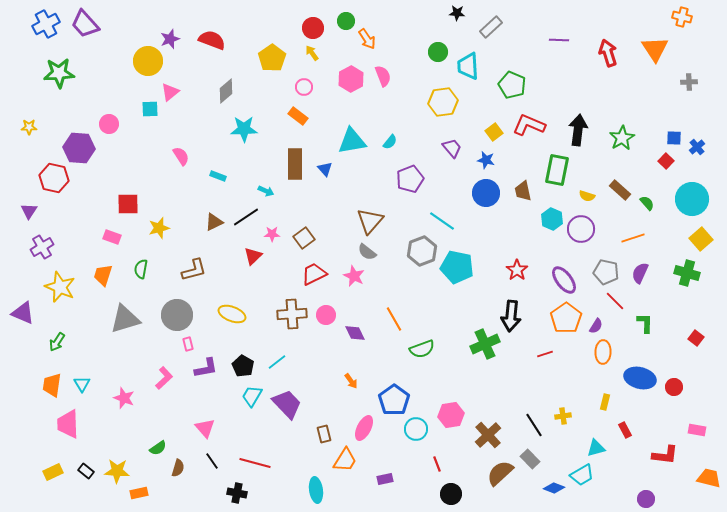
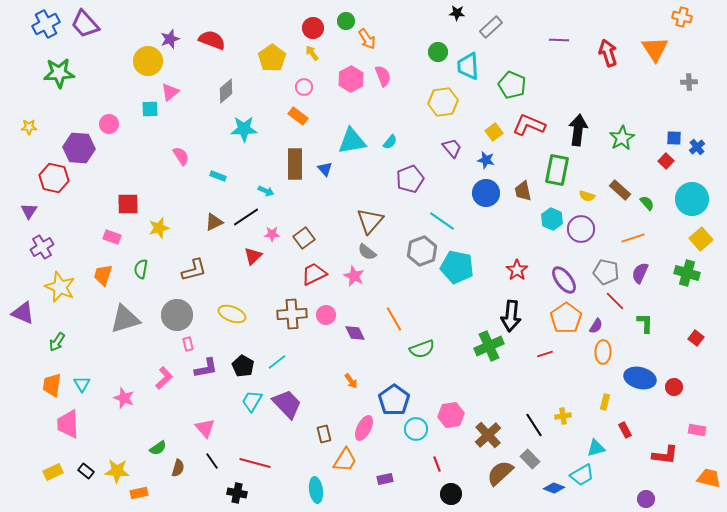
green cross at (485, 344): moved 4 px right, 2 px down
cyan trapezoid at (252, 396): moved 5 px down
